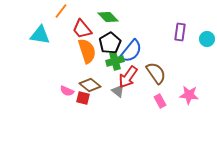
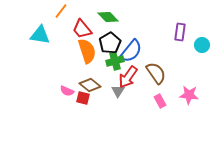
cyan circle: moved 5 px left, 6 px down
gray triangle: rotated 24 degrees clockwise
